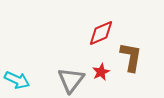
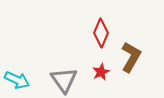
red diamond: rotated 44 degrees counterclockwise
brown L-shape: rotated 20 degrees clockwise
gray triangle: moved 7 px left; rotated 12 degrees counterclockwise
